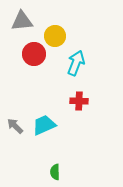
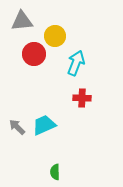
red cross: moved 3 px right, 3 px up
gray arrow: moved 2 px right, 1 px down
